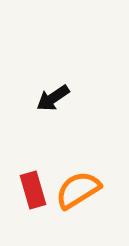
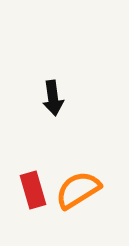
black arrow: rotated 64 degrees counterclockwise
